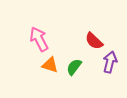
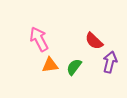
orange triangle: rotated 24 degrees counterclockwise
